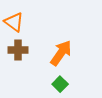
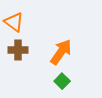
orange arrow: moved 1 px up
green square: moved 2 px right, 3 px up
